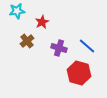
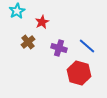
cyan star: rotated 21 degrees counterclockwise
brown cross: moved 1 px right, 1 px down
